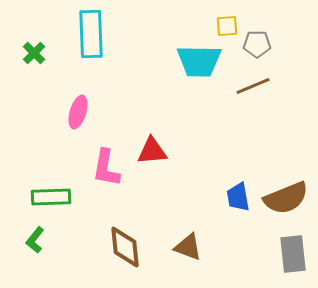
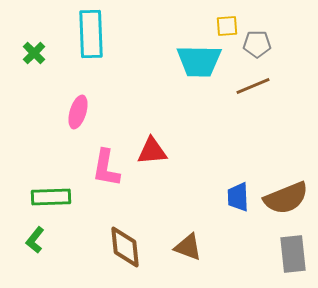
blue trapezoid: rotated 8 degrees clockwise
